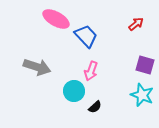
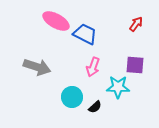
pink ellipse: moved 2 px down
red arrow: rotated 14 degrees counterclockwise
blue trapezoid: moved 1 px left, 2 px up; rotated 20 degrees counterclockwise
purple square: moved 10 px left; rotated 12 degrees counterclockwise
pink arrow: moved 2 px right, 4 px up
cyan circle: moved 2 px left, 6 px down
cyan star: moved 24 px left, 8 px up; rotated 20 degrees counterclockwise
